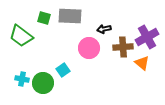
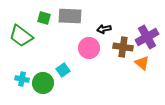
brown cross: rotated 12 degrees clockwise
